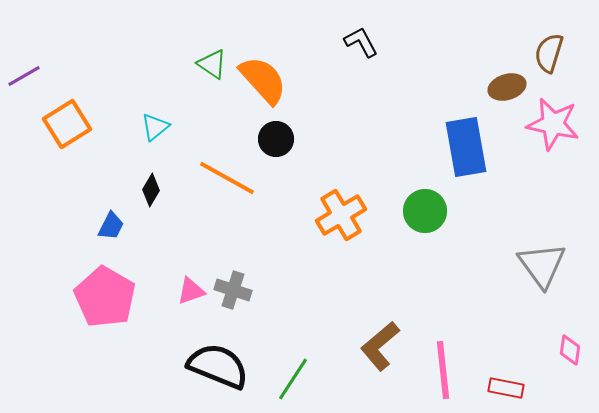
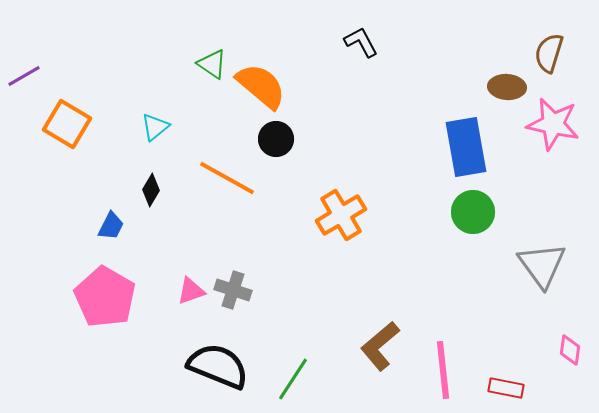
orange semicircle: moved 2 px left, 6 px down; rotated 8 degrees counterclockwise
brown ellipse: rotated 21 degrees clockwise
orange square: rotated 27 degrees counterclockwise
green circle: moved 48 px right, 1 px down
